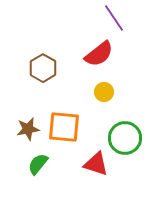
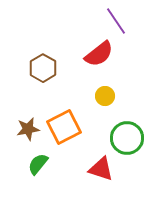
purple line: moved 2 px right, 3 px down
yellow circle: moved 1 px right, 4 px down
orange square: rotated 32 degrees counterclockwise
green circle: moved 2 px right
red triangle: moved 5 px right, 5 px down
